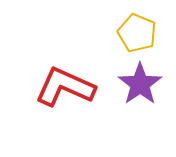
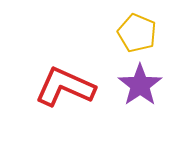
purple star: moved 1 px down
